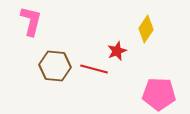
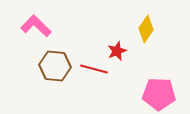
pink L-shape: moved 5 px right, 5 px down; rotated 60 degrees counterclockwise
